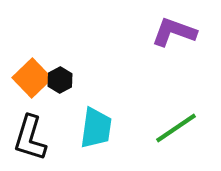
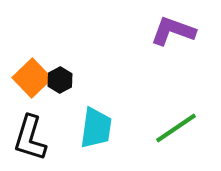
purple L-shape: moved 1 px left, 1 px up
